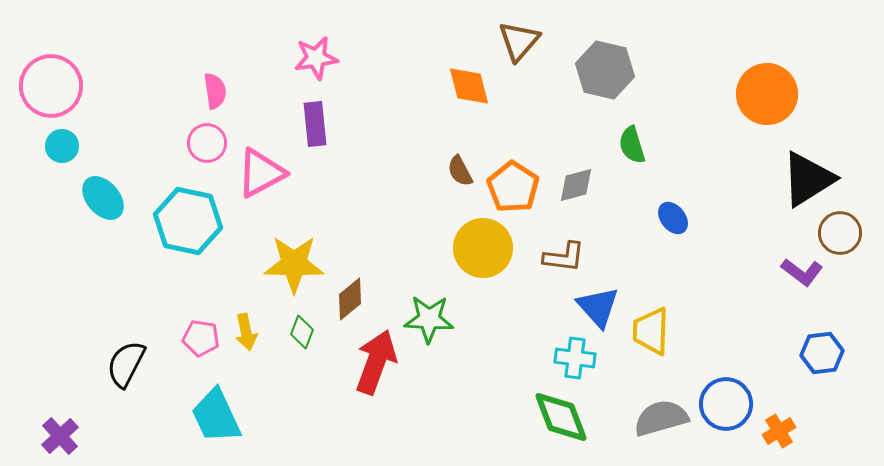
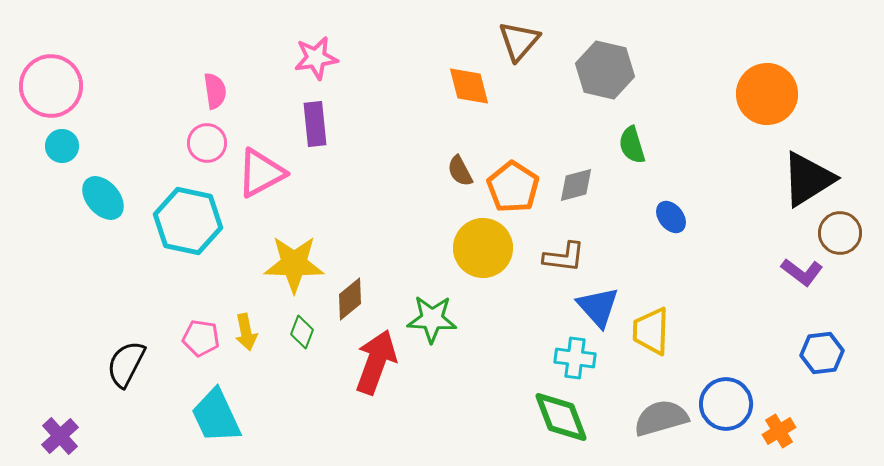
blue ellipse at (673, 218): moved 2 px left, 1 px up
green star at (429, 319): moved 3 px right
